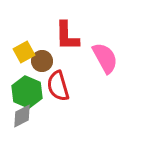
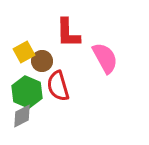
red L-shape: moved 1 px right, 3 px up
